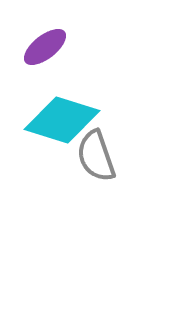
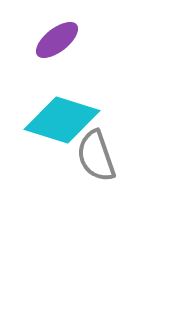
purple ellipse: moved 12 px right, 7 px up
